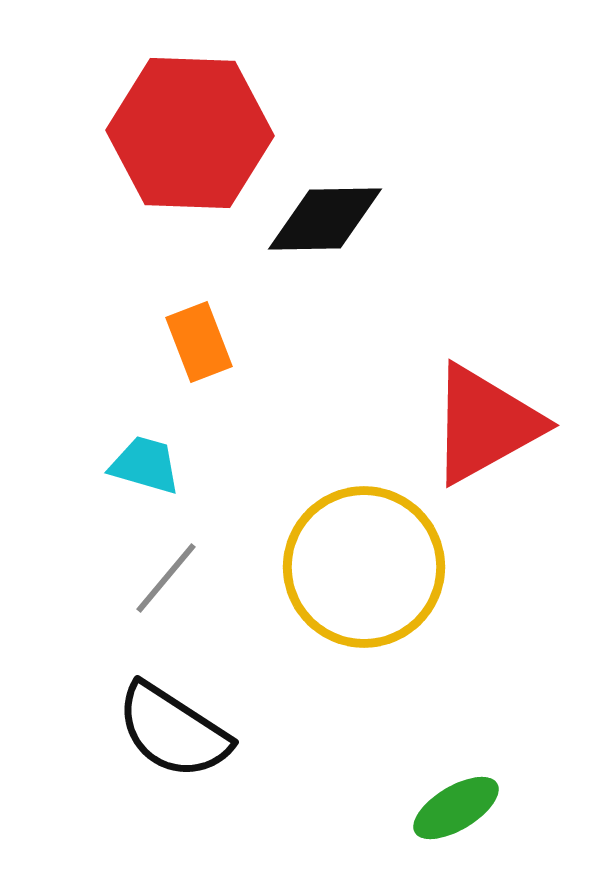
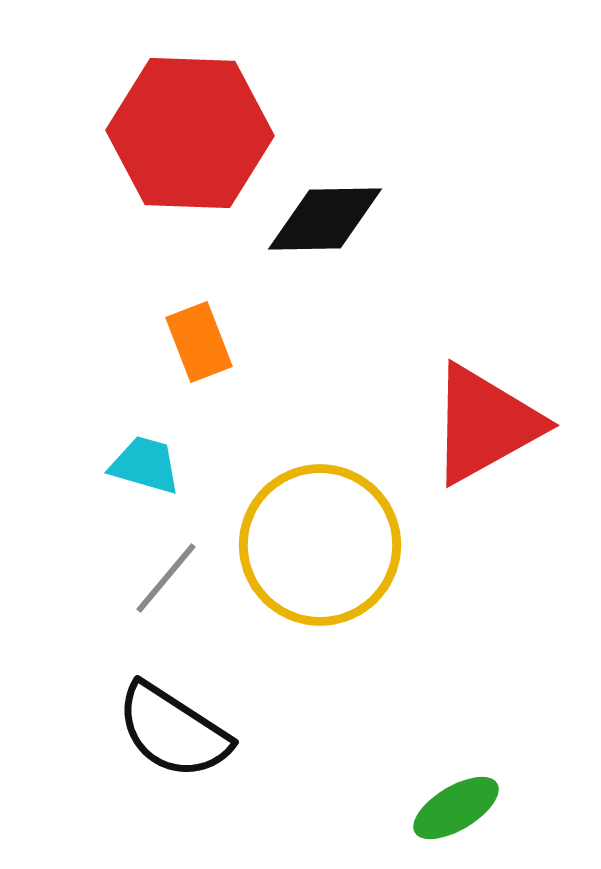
yellow circle: moved 44 px left, 22 px up
